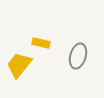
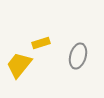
yellow rectangle: rotated 30 degrees counterclockwise
